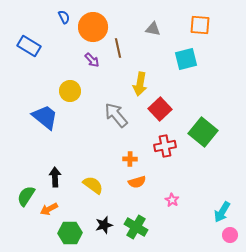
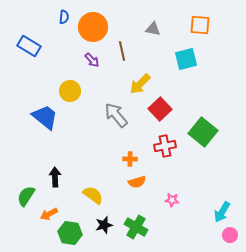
blue semicircle: rotated 32 degrees clockwise
brown line: moved 4 px right, 3 px down
yellow arrow: rotated 35 degrees clockwise
yellow semicircle: moved 10 px down
pink star: rotated 24 degrees counterclockwise
orange arrow: moved 5 px down
green hexagon: rotated 10 degrees clockwise
